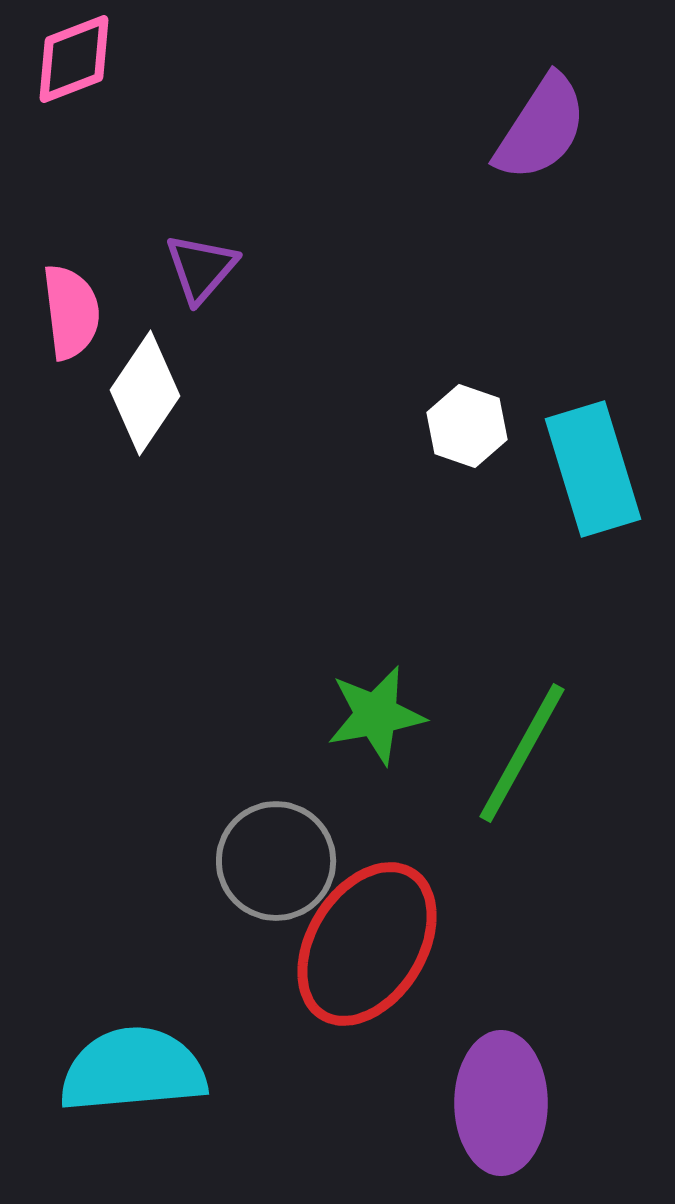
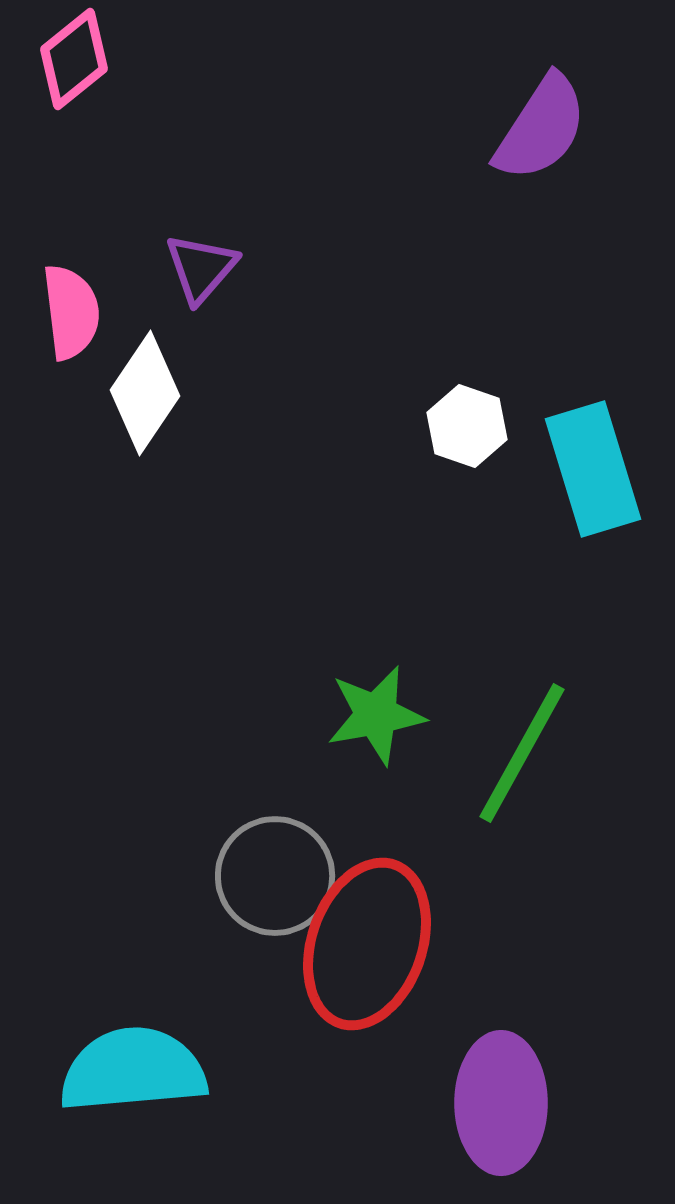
pink diamond: rotated 18 degrees counterclockwise
gray circle: moved 1 px left, 15 px down
red ellipse: rotated 13 degrees counterclockwise
